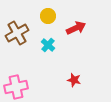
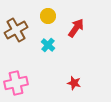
red arrow: rotated 30 degrees counterclockwise
brown cross: moved 1 px left, 3 px up
red star: moved 3 px down
pink cross: moved 4 px up
